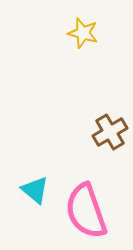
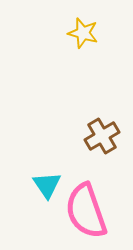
brown cross: moved 8 px left, 4 px down
cyan triangle: moved 12 px right, 5 px up; rotated 16 degrees clockwise
